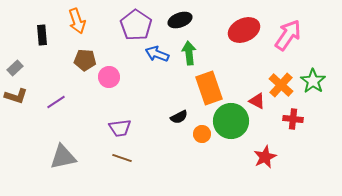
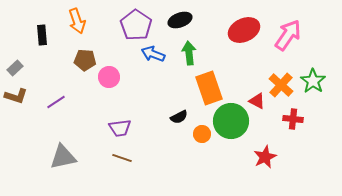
blue arrow: moved 4 px left
